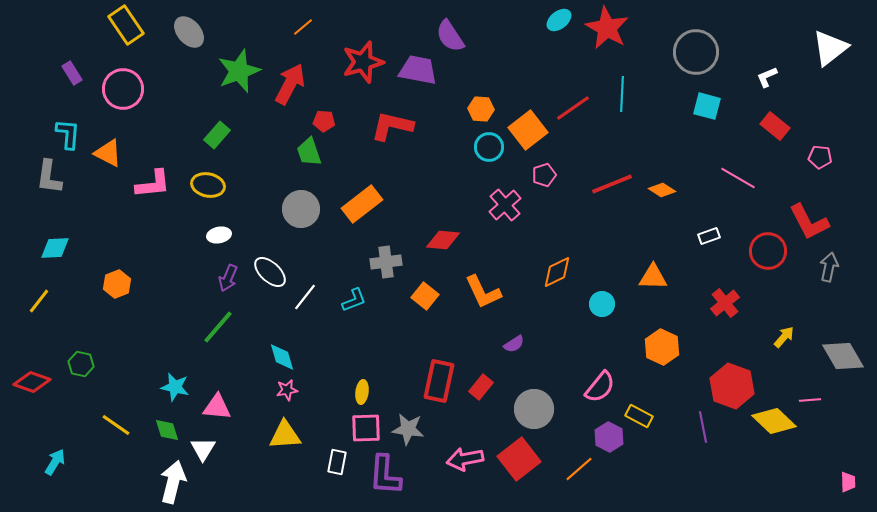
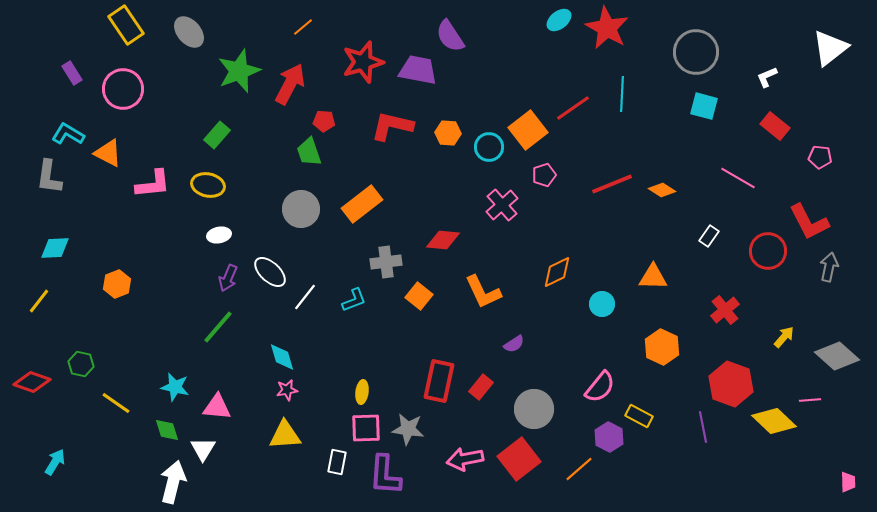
cyan square at (707, 106): moved 3 px left
orange hexagon at (481, 109): moved 33 px left, 24 px down
cyan L-shape at (68, 134): rotated 64 degrees counterclockwise
pink cross at (505, 205): moved 3 px left
white rectangle at (709, 236): rotated 35 degrees counterclockwise
orange square at (425, 296): moved 6 px left
red cross at (725, 303): moved 7 px down
gray diamond at (843, 356): moved 6 px left; rotated 18 degrees counterclockwise
red hexagon at (732, 386): moved 1 px left, 2 px up
yellow line at (116, 425): moved 22 px up
